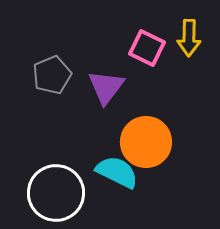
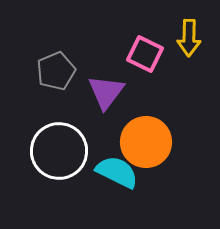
pink square: moved 2 px left, 6 px down
gray pentagon: moved 4 px right, 4 px up
purple triangle: moved 5 px down
white circle: moved 3 px right, 42 px up
